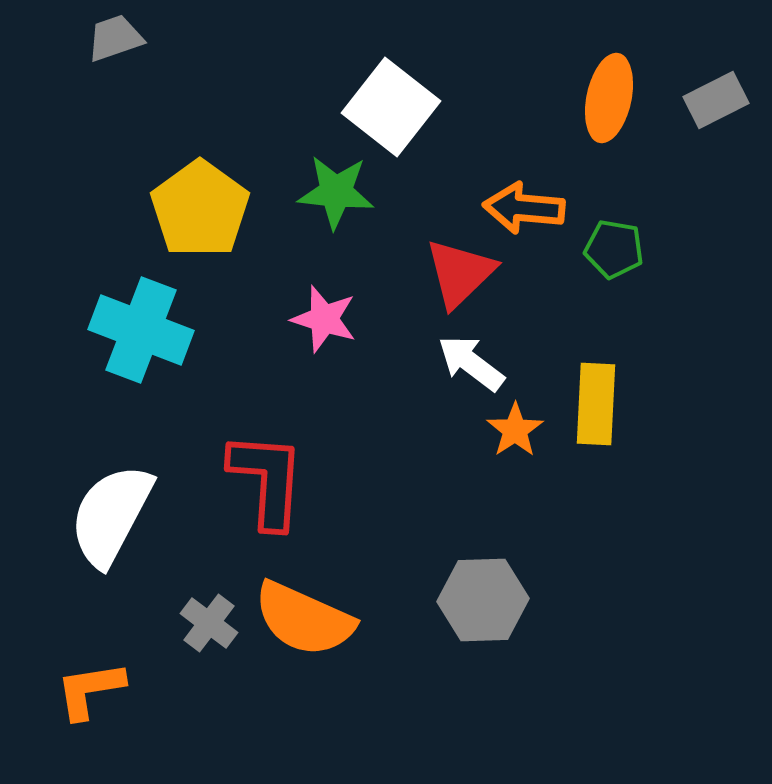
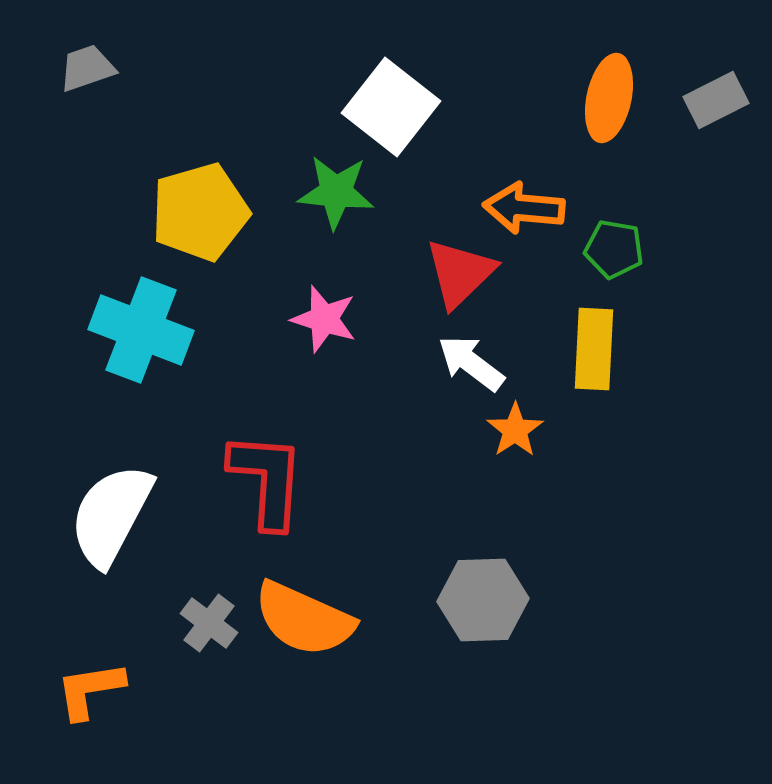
gray trapezoid: moved 28 px left, 30 px down
yellow pentagon: moved 3 px down; rotated 20 degrees clockwise
yellow rectangle: moved 2 px left, 55 px up
